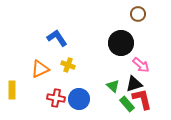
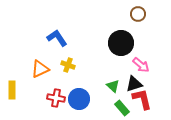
green rectangle: moved 5 px left, 4 px down
